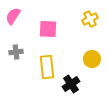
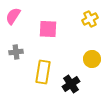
yellow rectangle: moved 4 px left, 5 px down; rotated 15 degrees clockwise
